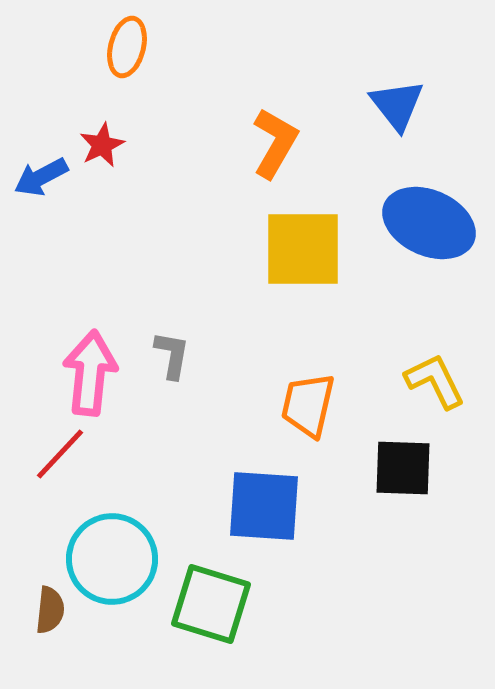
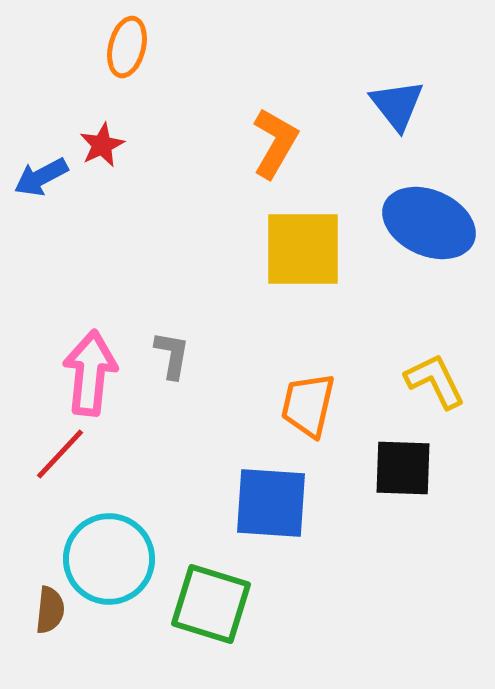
blue square: moved 7 px right, 3 px up
cyan circle: moved 3 px left
